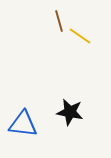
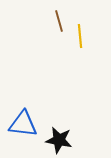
yellow line: rotated 50 degrees clockwise
black star: moved 11 px left, 28 px down
